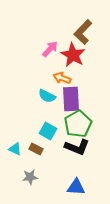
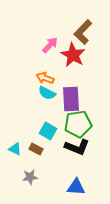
pink arrow: moved 4 px up
orange arrow: moved 17 px left
cyan semicircle: moved 3 px up
green pentagon: rotated 20 degrees clockwise
